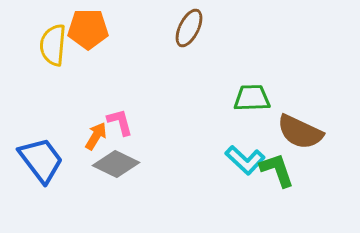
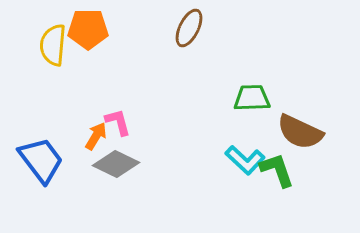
pink L-shape: moved 2 px left
